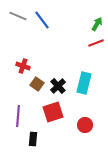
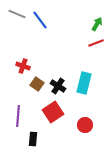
gray line: moved 1 px left, 2 px up
blue line: moved 2 px left
black cross: rotated 14 degrees counterclockwise
red square: rotated 15 degrees counterclockwise
